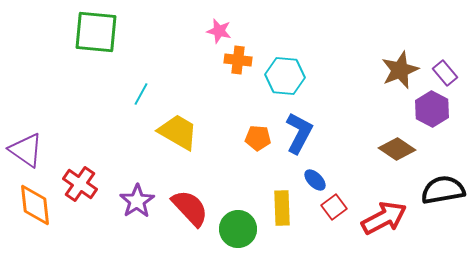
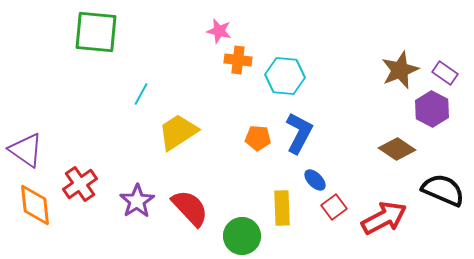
purple rectangle: rotated 15 degrees counterclockwise
yellow trapezoid: rotated 63 degrees counterclockwise
red cross: rotated 20 degrees clockwise
black semicircle: rotated 33 degrees clockwise
green circle: moved 4 px right, 7 px down
